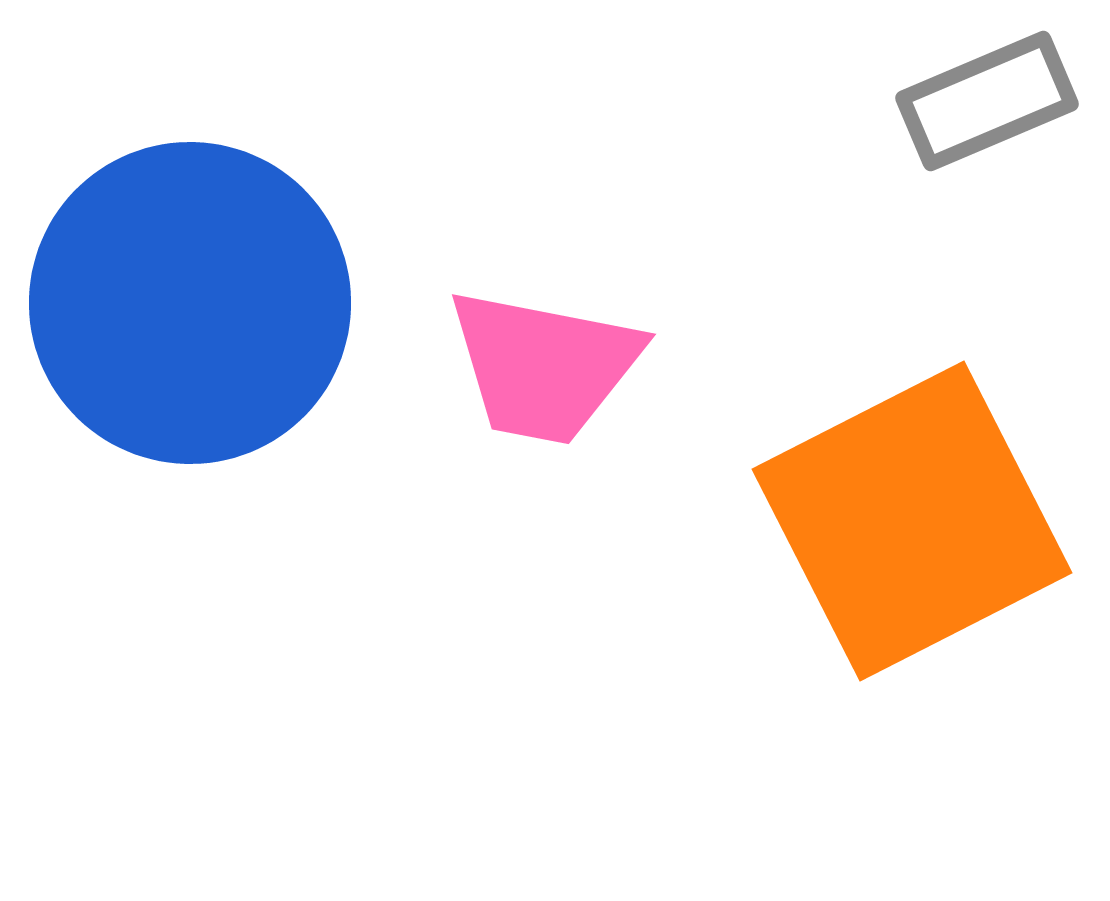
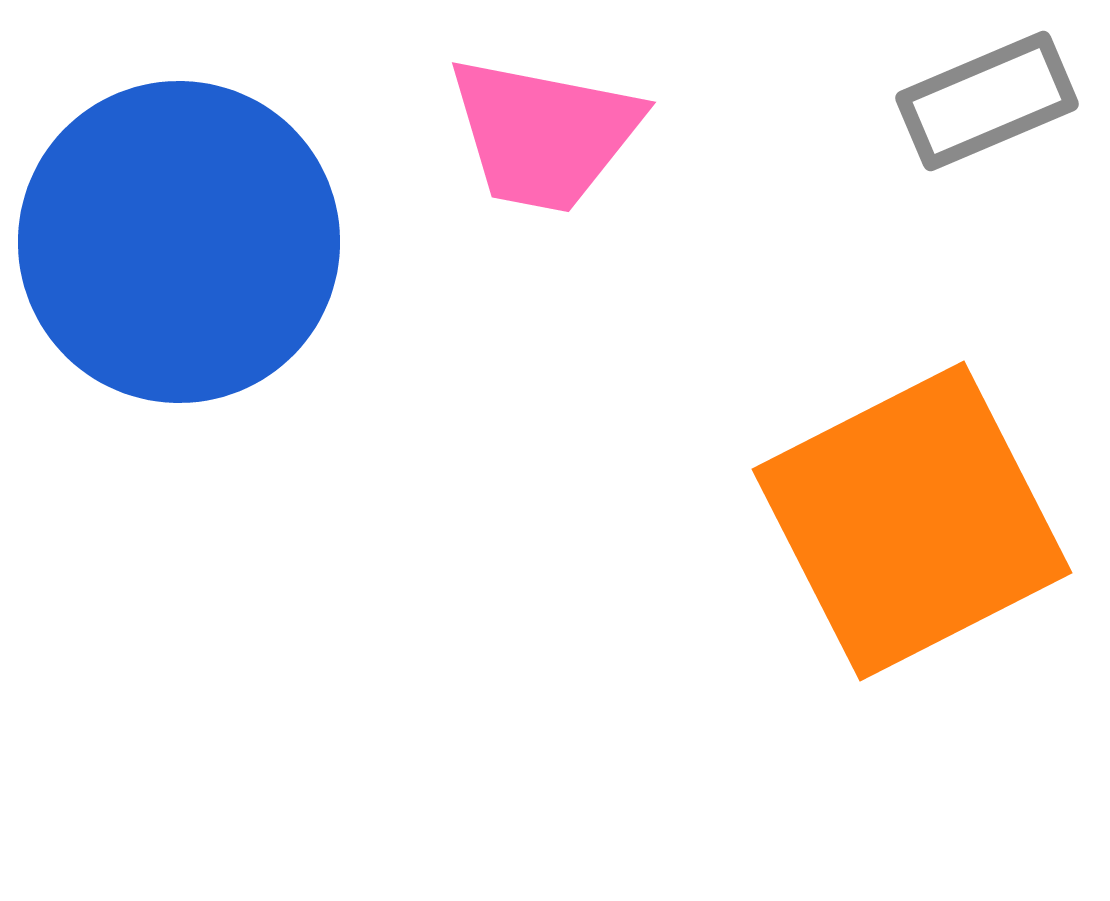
blue circle: moved 11 px left, 61 px up
pink trapezoid: moved 232 px up
